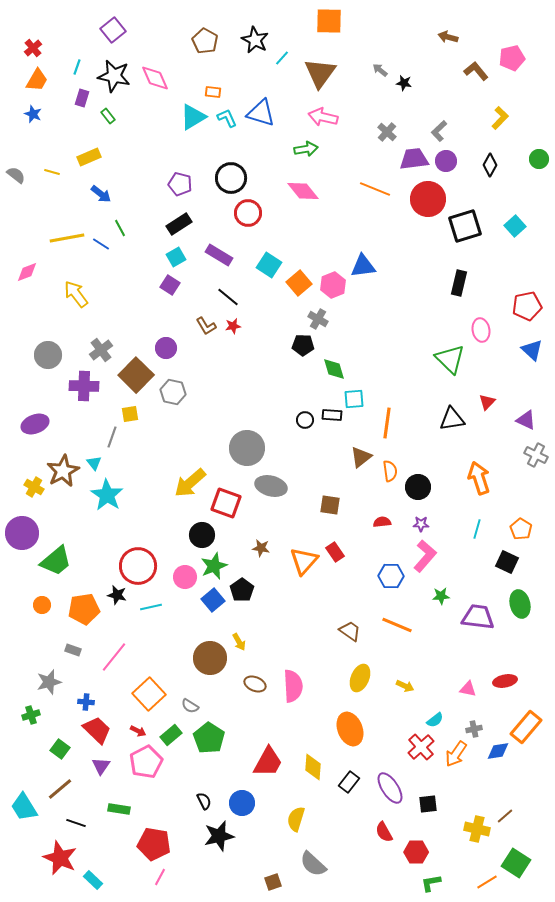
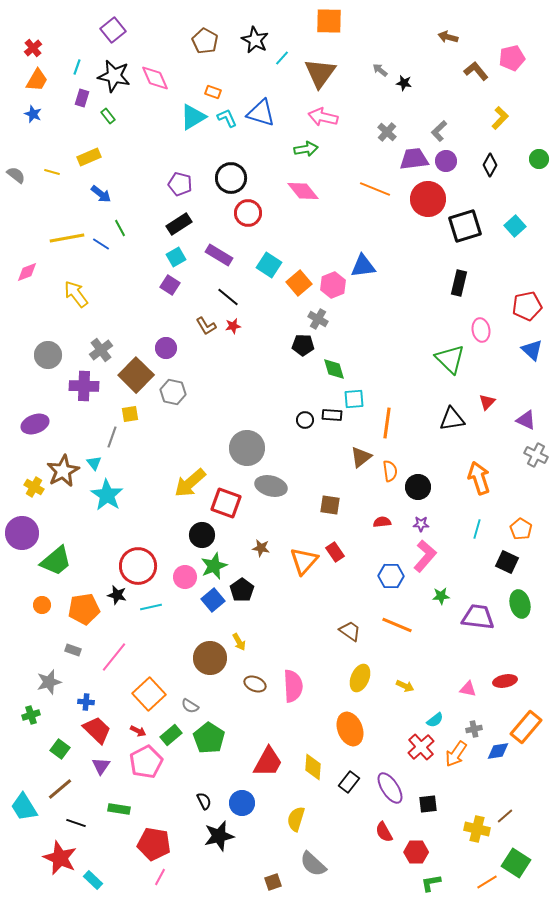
orange rectangle at (213, 92): rotated 14 degrees clockwise
